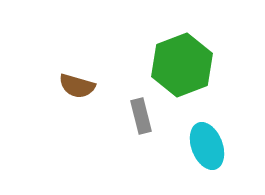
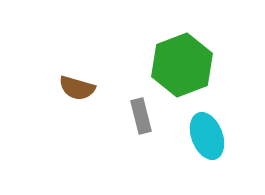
brown semicircle: moved 2 px down
cyan ellipse: moved 10 px up
